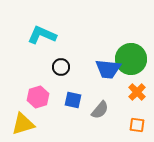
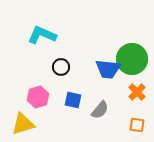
green circle: moved 1 px right
